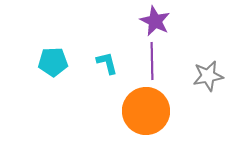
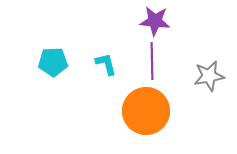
purple star: rotated 20 degrees counterclockwise
cyan L-shape: moved 1 px left, 1 px down
gray star: moved 1 px right
